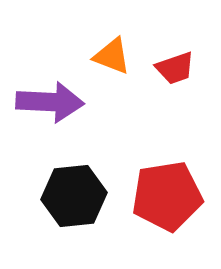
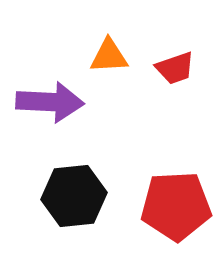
orange triangle: moved 3 px left; rotated 24 degrees counterclockwise
red pentagon: moved 9 px right, 10 px down; rotated 6 degrees clockwise
